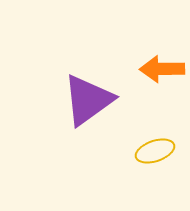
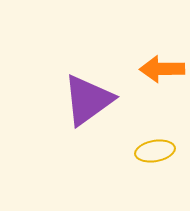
yellow ellipse: rotated 9 degrees clockwise
